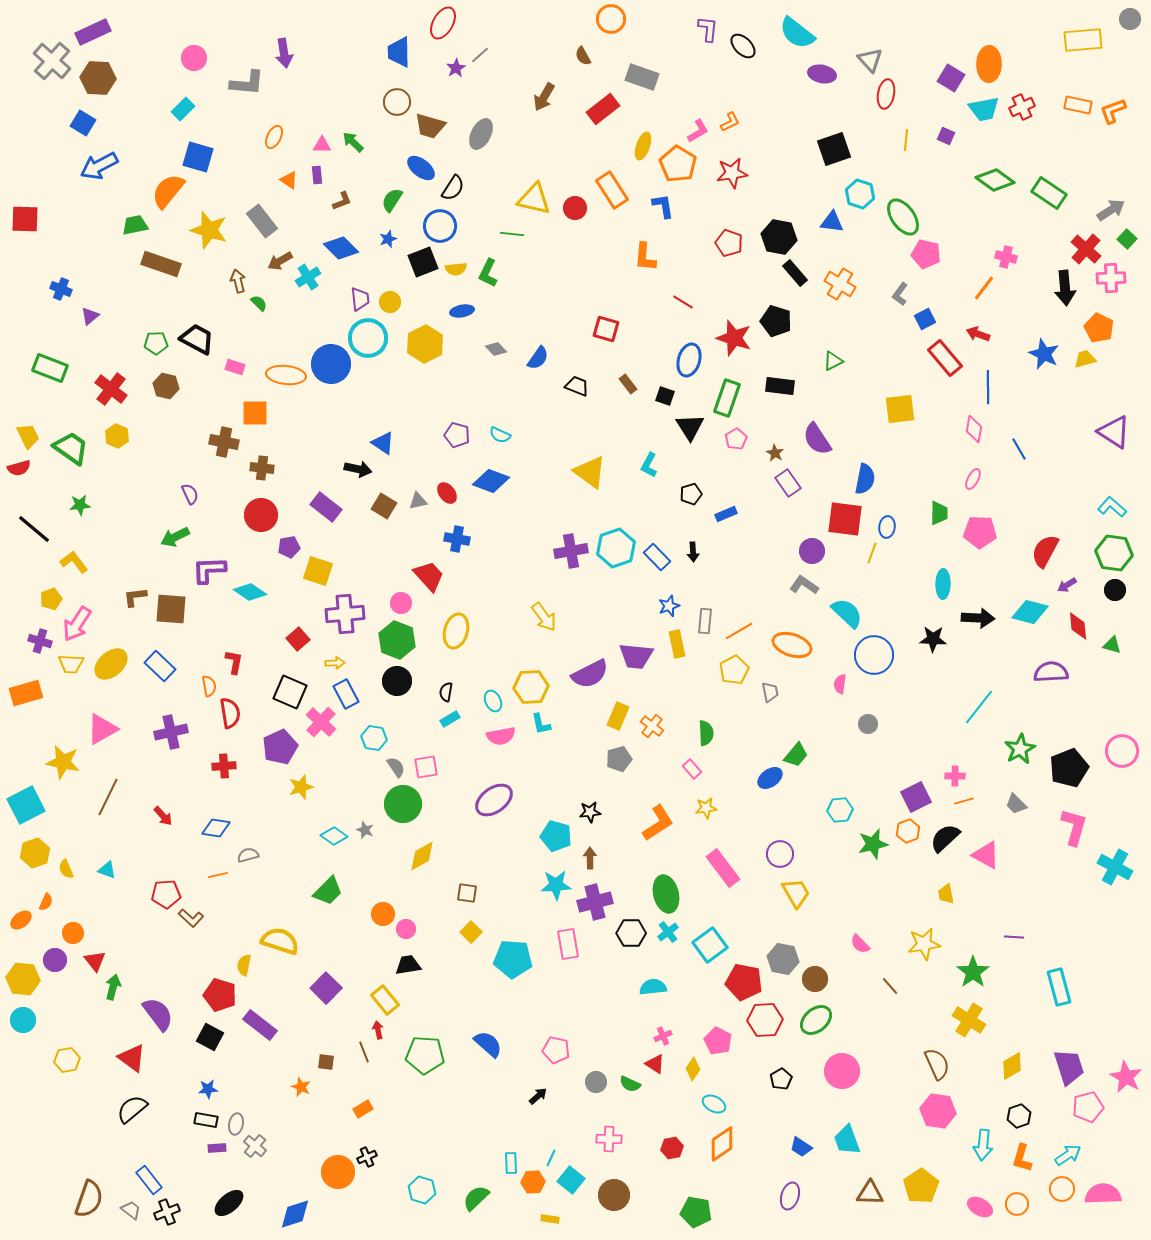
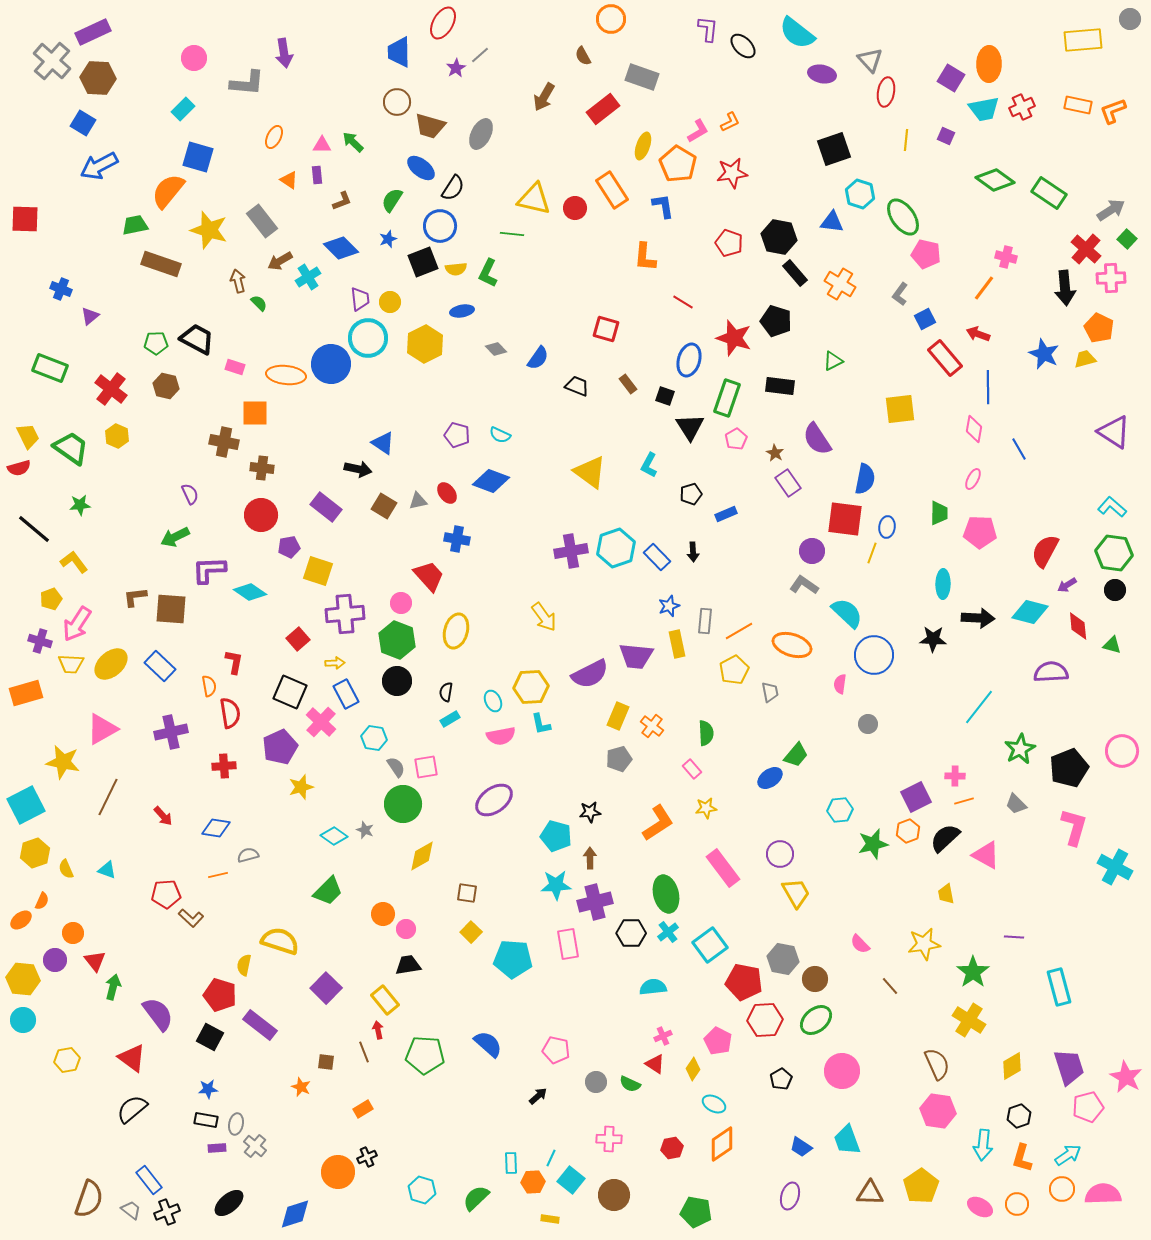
red ellipse at (886, 94): moved 2 px up
orange semicircle at (46, 902): moved 4 px left, 1 px up
